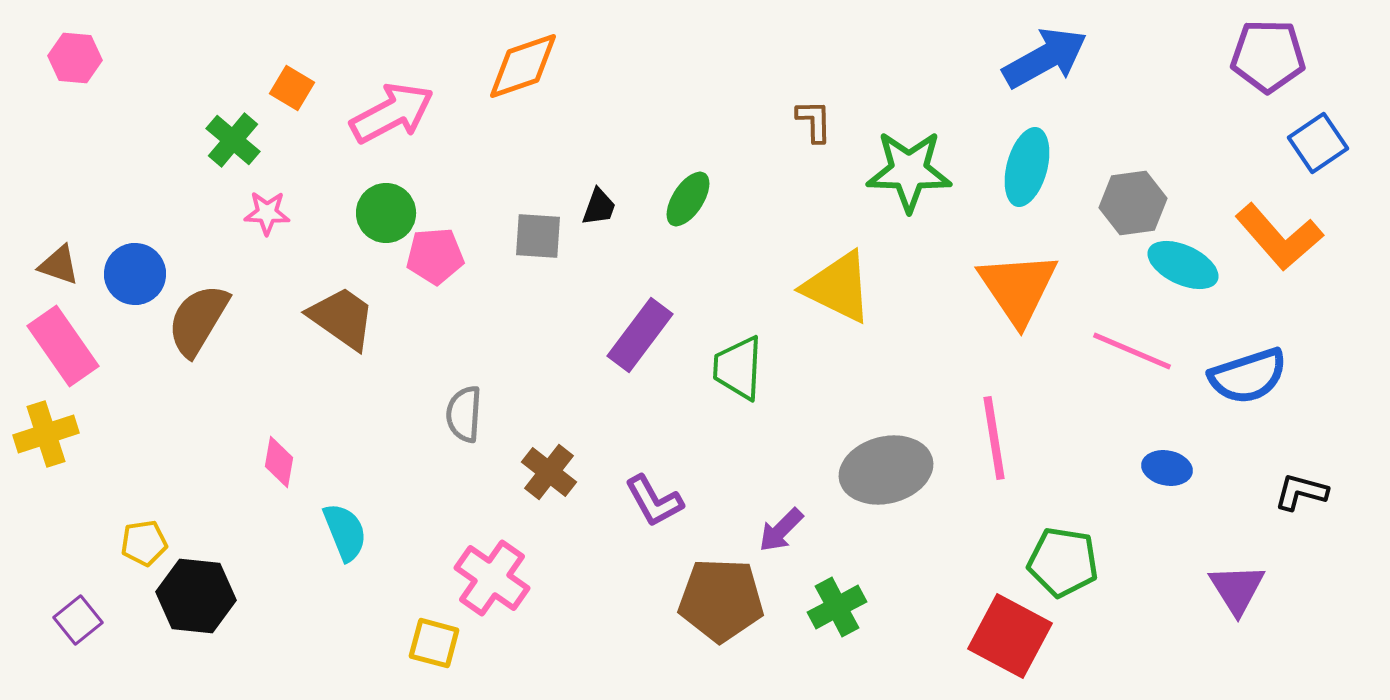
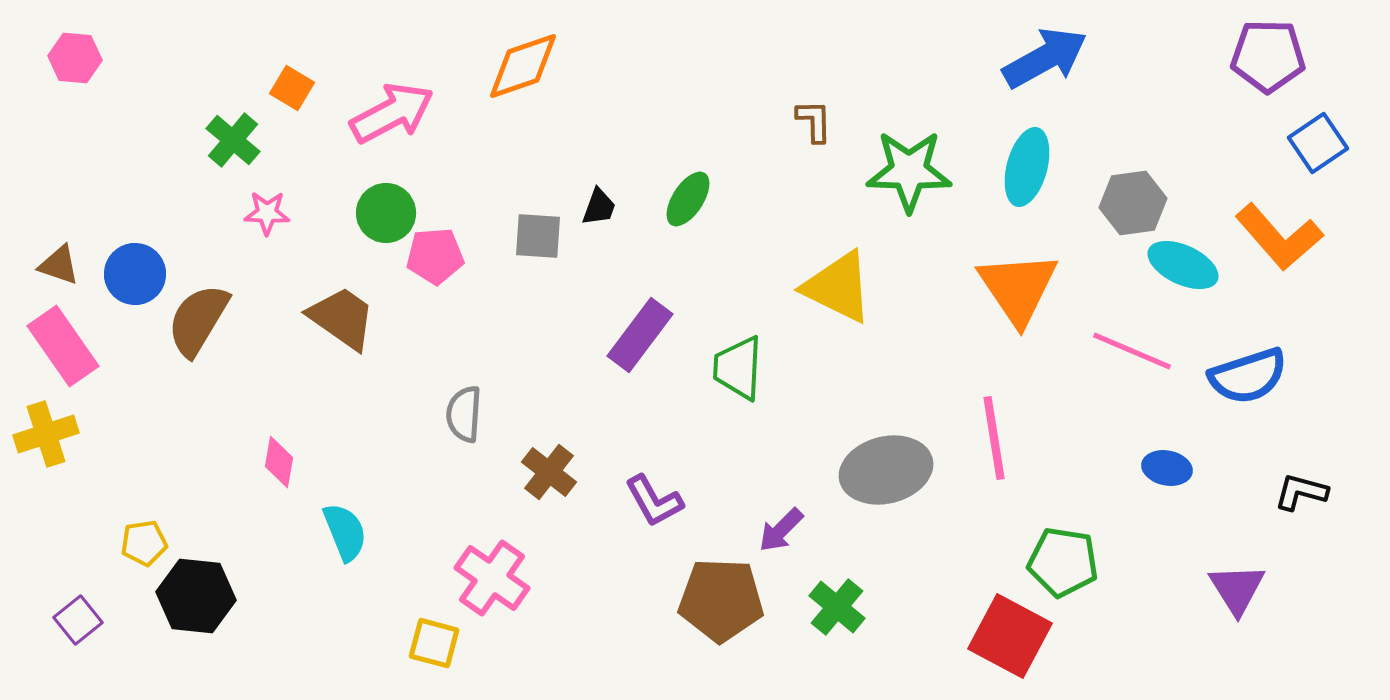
green cross at (837, 607): rotated 22 degrees counterclockwise
